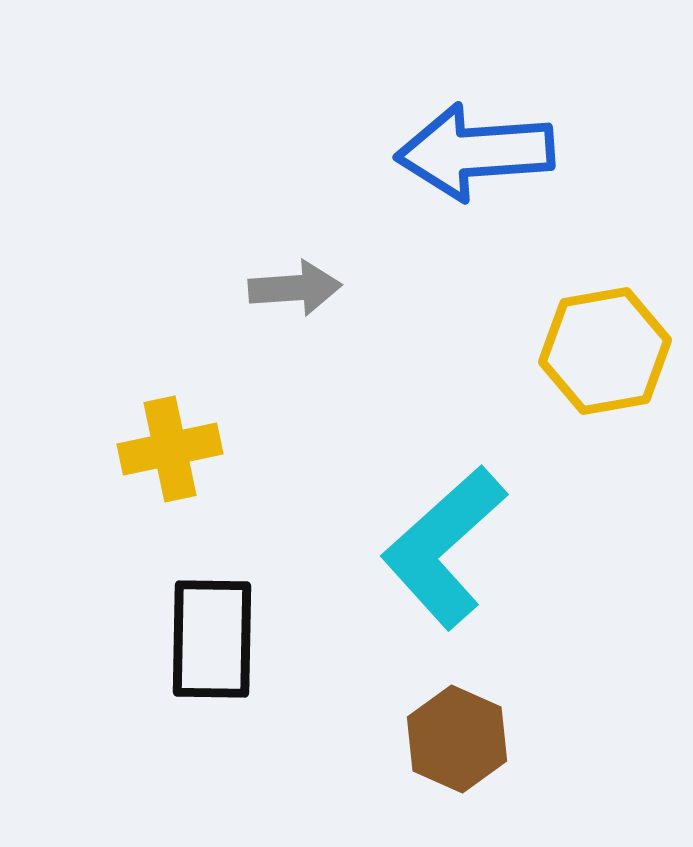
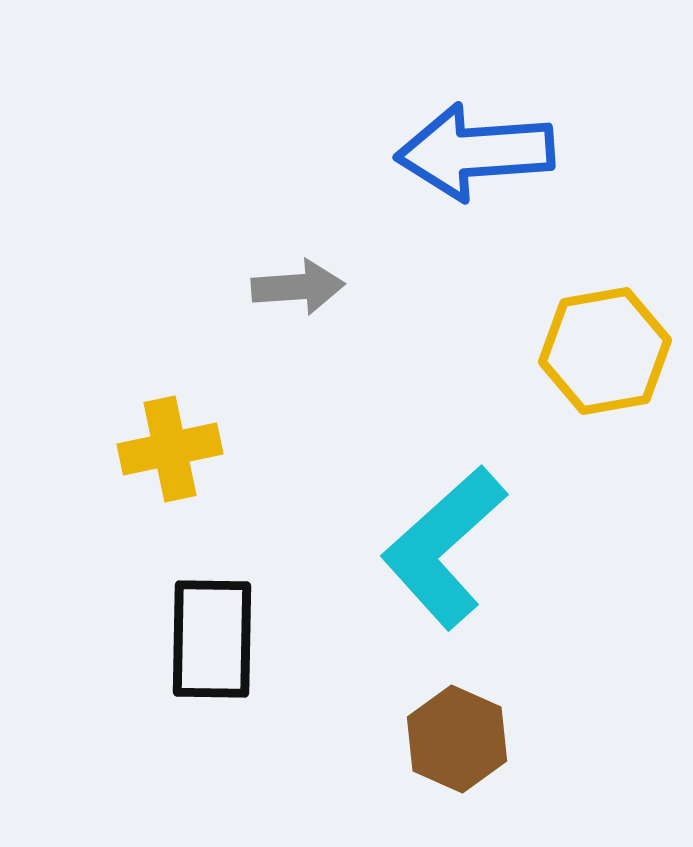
gray arrow: moved 3 px right, 1 px up
